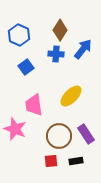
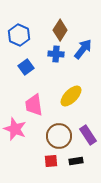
purple rectangle: moved 2 px right, 1 px down
